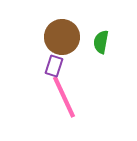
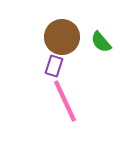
green semicircle: rotated 50 degrees counterclockwise
pink line: moved 1 px right, 4 px down
